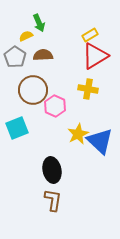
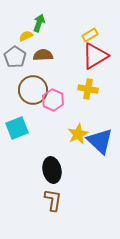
green arrow: rotated 138 degrees counterclockwise
pink hexagon: moved 2 px left, 6 px up
